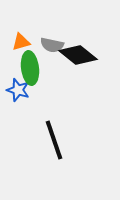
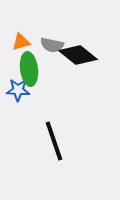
green ellipse: moved 1 px left, 1 px down
blue star: rotated 15 degrees counterclockwise
black line: moved 1 px down
